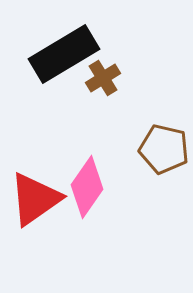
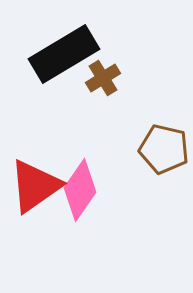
pink diamond: moved 7 px left, 3 px down
red triangle: moved 13 px up
